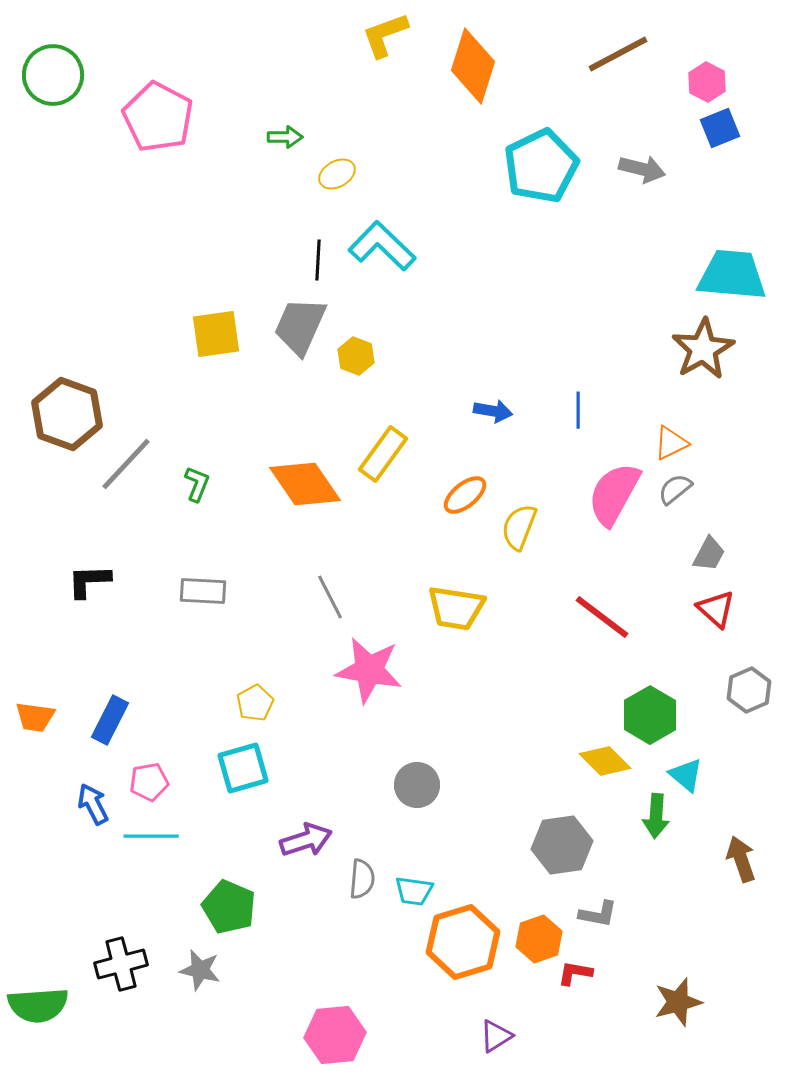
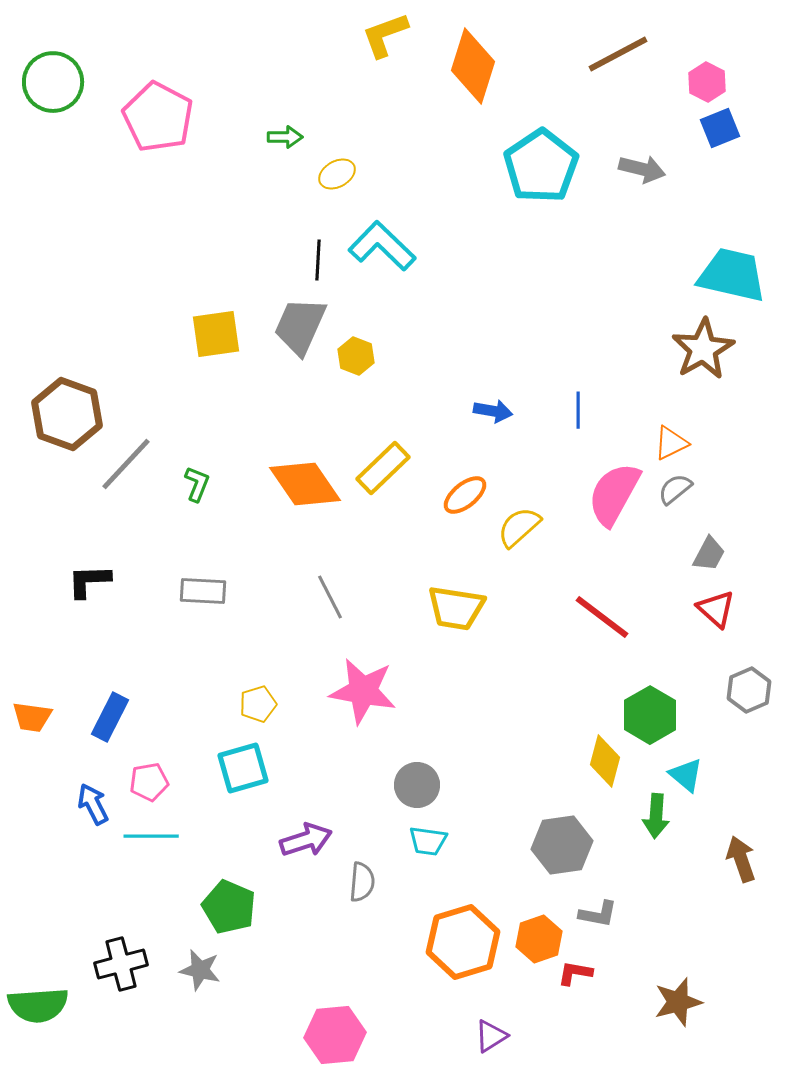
green circle at (53, 75): moved 7 px down
cyan pentagon at (541, 166): rotated 8 degrees counterclockwise
cyan trapezoid at (732, 275): rotated 8 degrees clockwise
yellow rectangle at (383, 454): moved 14 px down; rotated 10 degrees clockwise
yellow semicircle at (519, 527): rotated 27 degrees clockwise
pink star at (369, 670): moved 6 px left, 21 px down
yellow pentagon at (255, 703): moved 3 px right, 1 px down; rotated 12 degrees clockwise
orange trapezoid at (35, 717): moved 3 px left
blue rectangle at (110, 720): moved 3 px up
yellow diamond at (605, 761): rotated 60 degrees clockwise
gray semicircle at (362, 879): moved 3 px down
cyan trapezoid at (414, 891): moved 14 px right, 50 px up
purple triangle at (496, 1036): moved 5 px left
